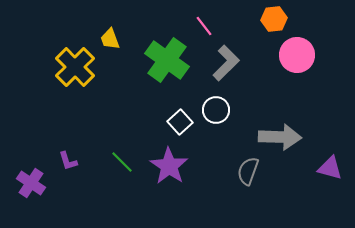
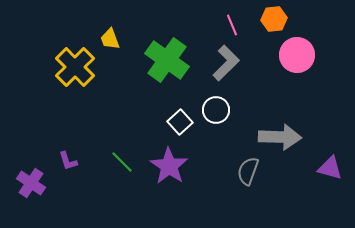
pink line: moved 28 px right, 1 px up; rotated 15 degrees clockwise
